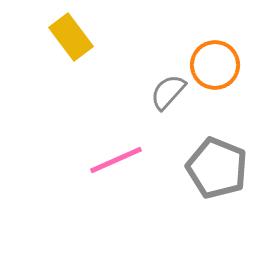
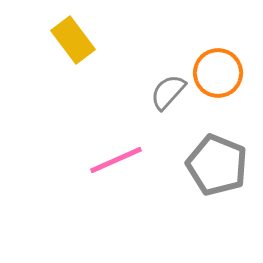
yellow rectangle: moved 2 px right, 3 px down
orange circle: moved 3 px right, 8 px down
gray pentagon: moved 3 px up
